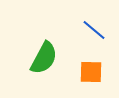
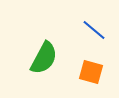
orange square: rotated 15 degrees clockwise
